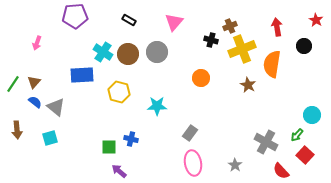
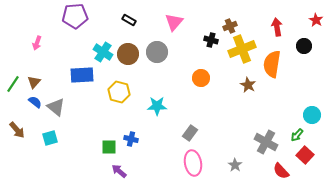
brown arrow: rotated 36 degrees counterclockwise
